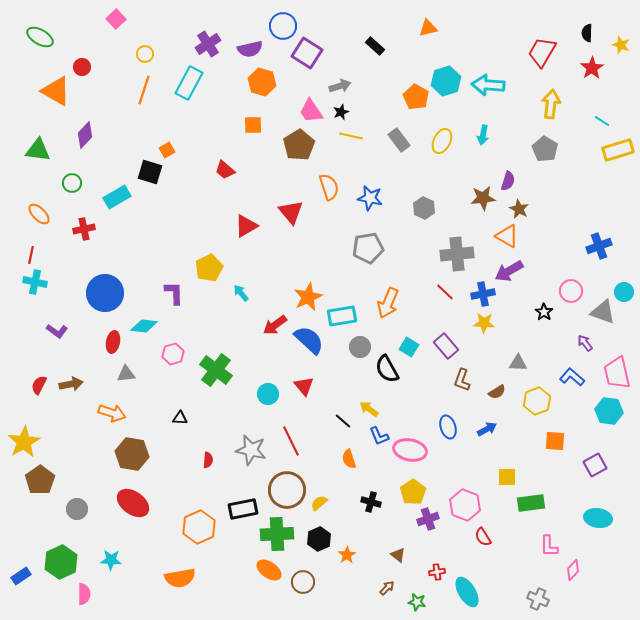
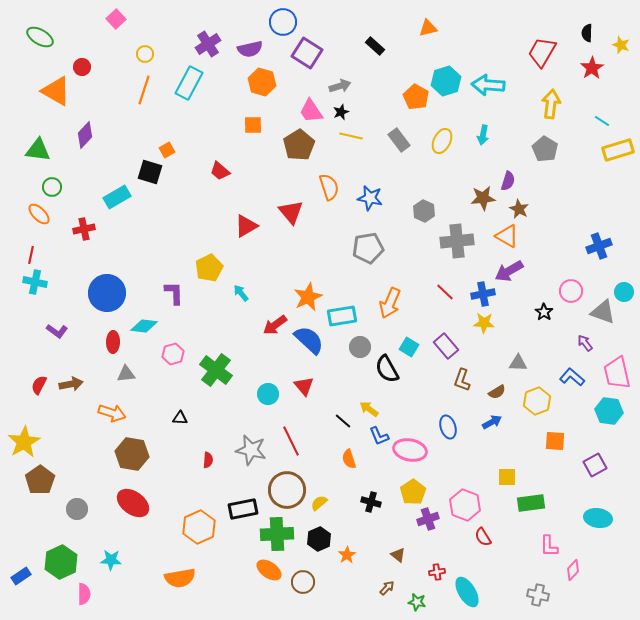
blue circle at (283, 26): moved 4 px up
red trapezoid at (225, 170): moved 5 px left, 1 px down
green circle at (72, 183): moved 20 px left, 4 px down
gray hexagon at (424, 208): moved 3 px down
gray cross at (457, 254): moved 13 px up
blue circle at (105, 293): moved 2 px right
orange arrow at (388, 303): moved 2 px right
red ellipse at (113, 342): rotated 10 degrees counterclockwise
blue arrow at (487, 429): moved 5 px right, 7 px up
gray cross at (538, 599): moved 4 px up; rotated 10 degrees counterclockwise
